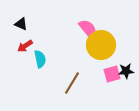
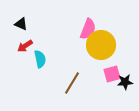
pink semicircle: rotated 60 degrees clockwise
black star: moved 1 px left, 11 px down
